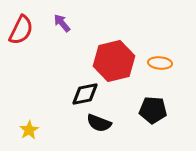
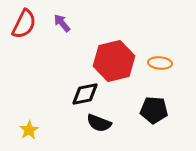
red semicircle: moved 3 px right, 6 px up
black pentagon: moved 1 px right
